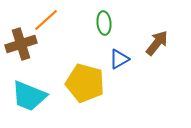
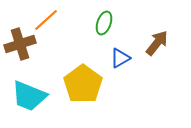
green ellipse: rotated 25 degrees clockwise
brown cross: moved 1 px left
blue triangle: moved 1 px right, 1 px up
yellow pentagon: moved 2 px left, 1 px down; rotated 21 degrees clockwise
